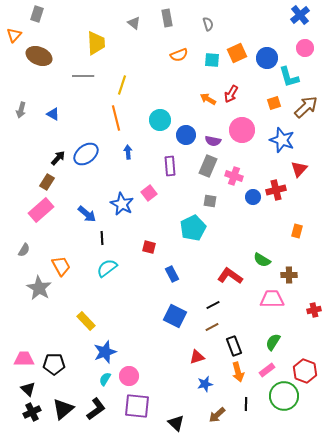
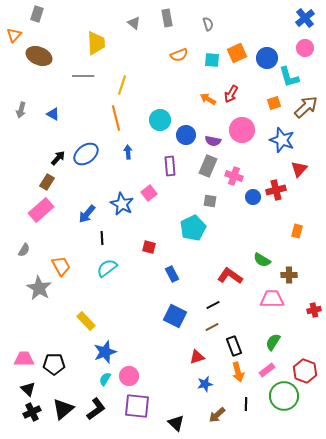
blue cross at (300, 15): moved 5 px right, 3 px down
blue arrow at (87, 214): rotated 90 degrees clockwise
